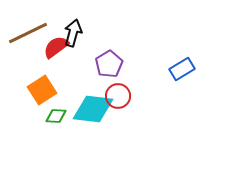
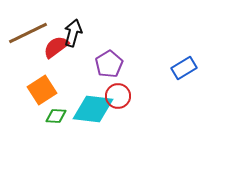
blue rectangle: moved 2 px right, 1 px up
